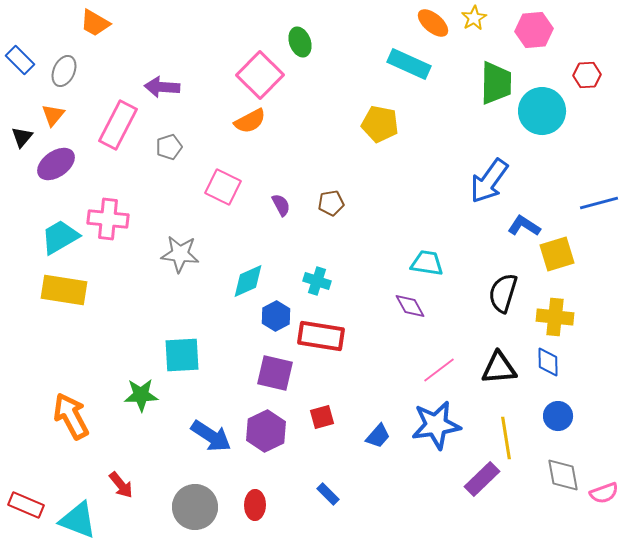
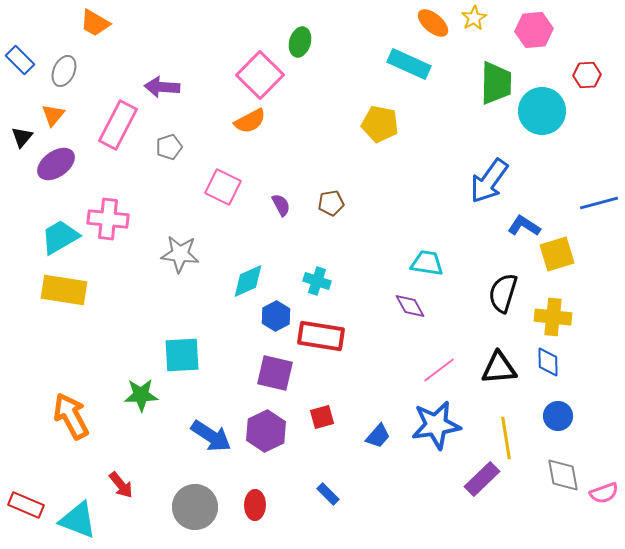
green ellipse at (300, 42): rotated 36 degrees clockwise
yellow cross at (555, 317): moved 2 px left
